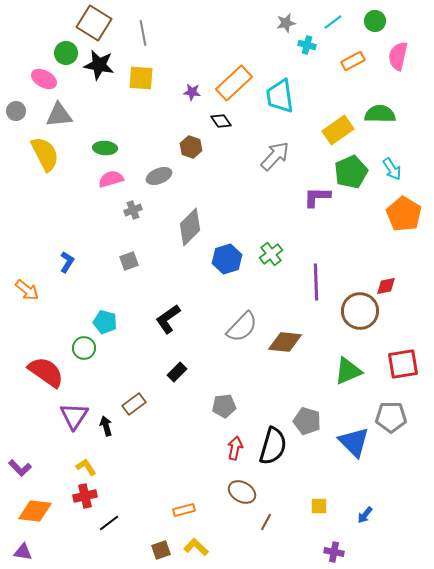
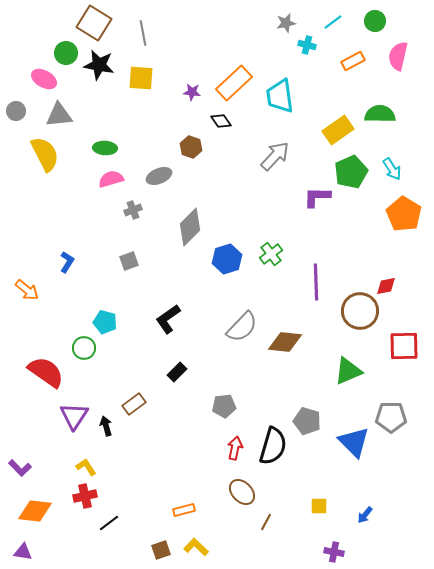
red square at (403, 364): moved 1 px right, 18 px up; rotated 8 degrees clockwise
brown ellipse at (242, 492): rotated 16 degrees clockwise
